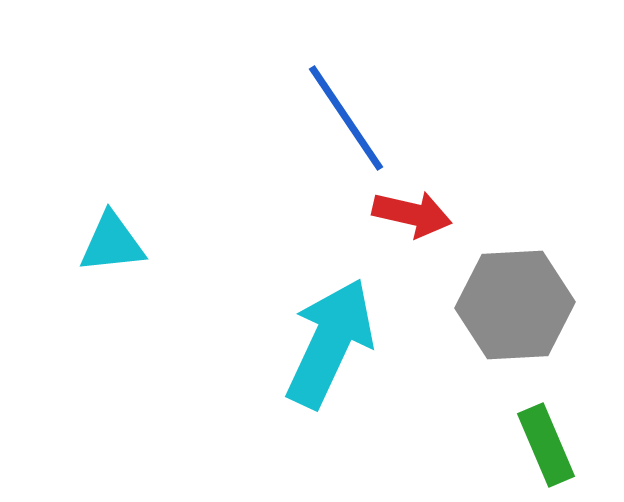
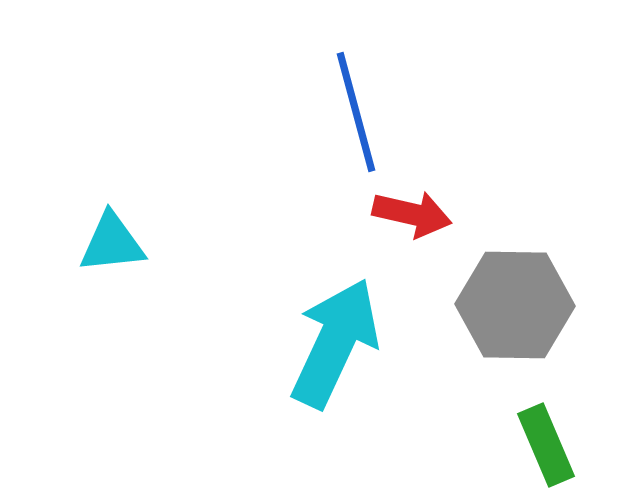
blue line: moved 10 px right, 6 px up; rotated 19 degrees clockwise
gray hexagon: rotated 4 degrees clockwise
cyan arrow: moved 5 px right
